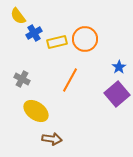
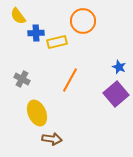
blue cross: moved 2 px right; rotated 28 degrees clockwise
orange circle: moved 2 px left, 18 px up
blue star: rotated 16 degrees counterclockwise
purple square: moved 1 px left
yellow ellipse: moved 1 px right, 2 px down; rotated 30 degrees clockwise
